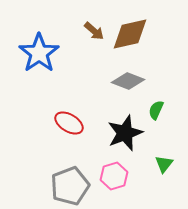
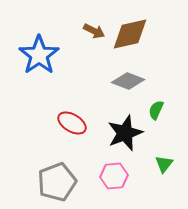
brown arrow: rotated 15 degrees counterclockwise
blue star: moved 2 px down
red ellipse: moved 3 px right
pink hexagon: rotated 12 degrees clockwise
gray pentagon: moved 13 px left, 4 px up
